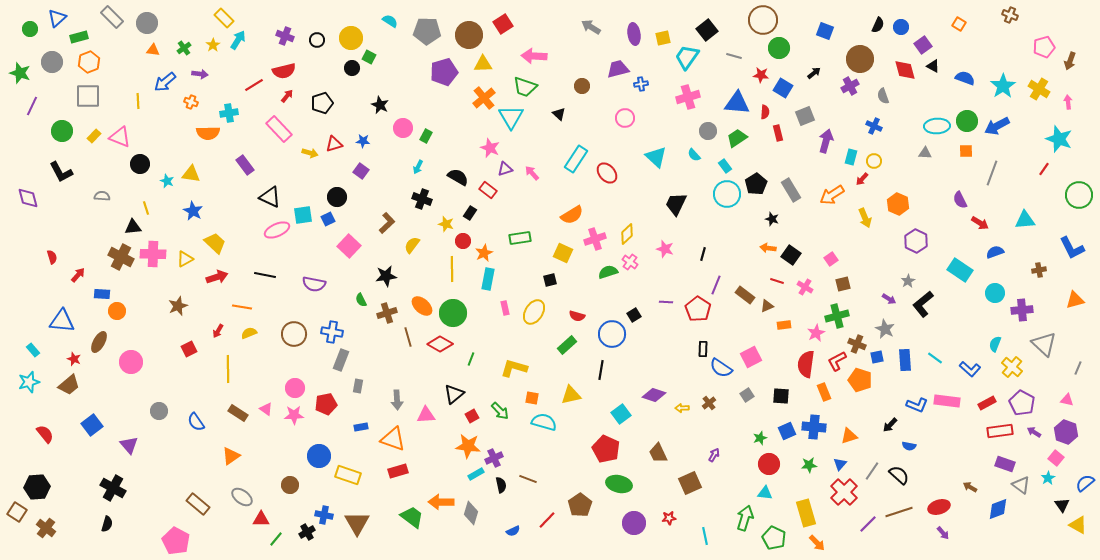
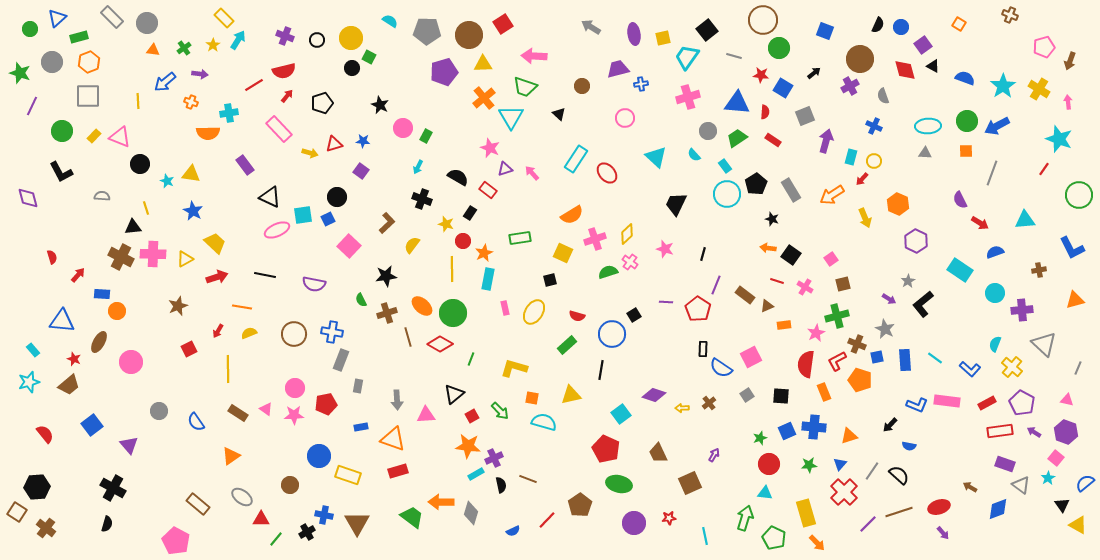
cyan ellipse at (937, 126): moved 9 px left
red rectangle at (778, 133): moved 5 px left, 7 px down; rotated 42 degrees counterclockwise
